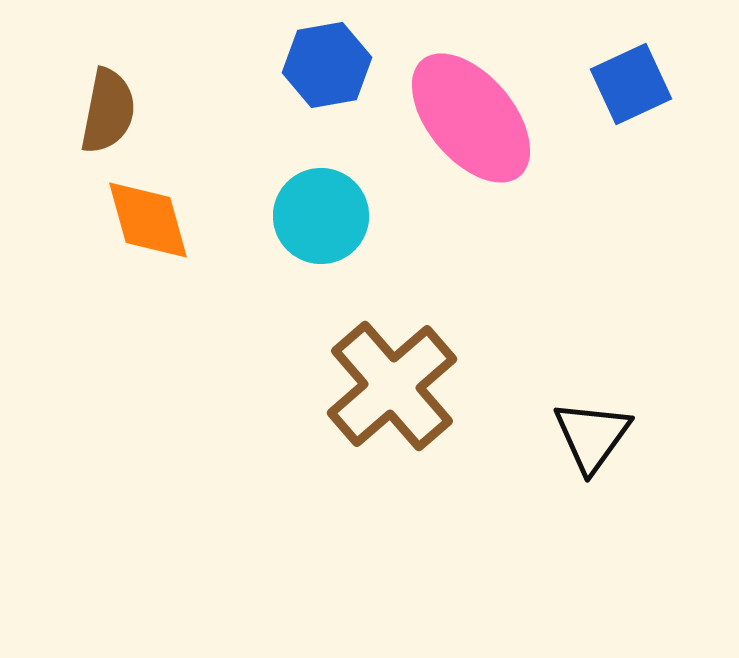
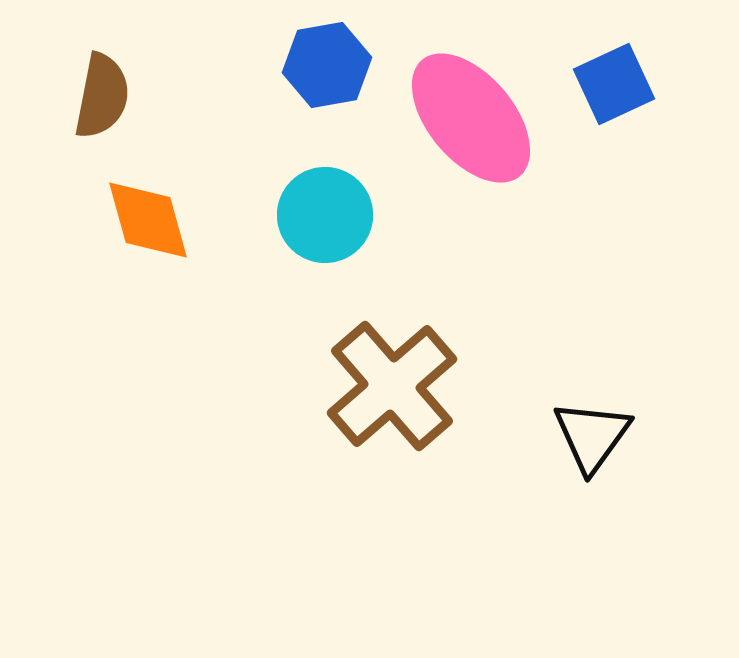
blue square: moved 17 px left
brown semicircle: moved 6 px left, 15 px up
cyan circle: moved 4 px right, 1 px up
